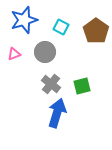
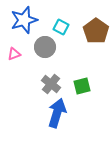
gray circle: moved 5 px up
